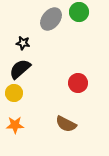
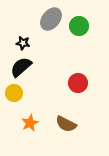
green circle: moved 14 px down
black semicircle: moved 1 px right, 2 px up
orange star: moved 15 px right, 2 px up; rotated 24 degrees counterclockwise
